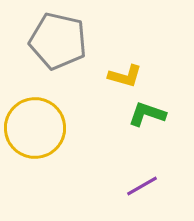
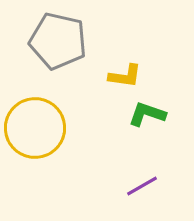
yellow L-shape: rotated 8 degrees counterclockwise
